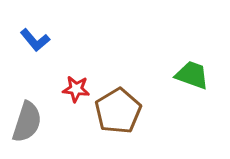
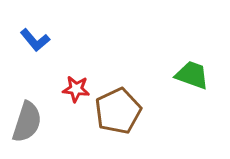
brown pentagon: rotated 6 degrees clockwise
